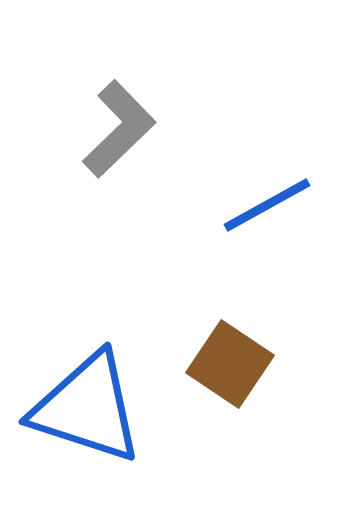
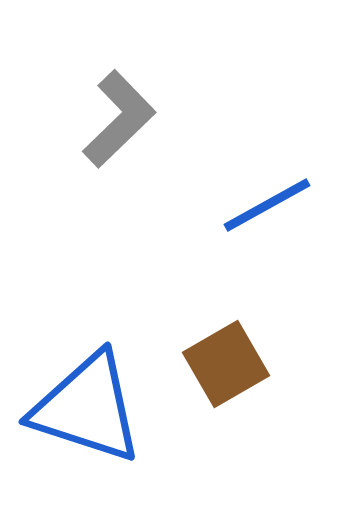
gray L-shape: moved 10 px up
brown square: moved 4 px left; rotated 26 degrees clockwise
